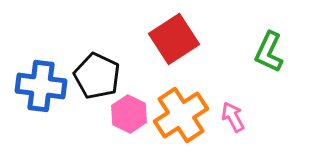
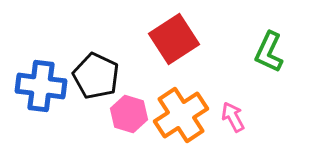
black pentagon: moved 1 px left
pink hexagon: rotated 9 degrees counterclockwise
